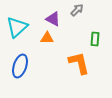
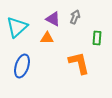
gray arrow: moved 2 px left, 7 px down; rotated 24 degrees counterclockwise
green rectangle: moved 2 px right, 1 px up
blue ellipse: moved 2 px right
